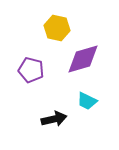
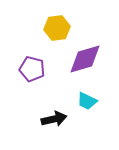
yellow hexagon: rotated 20 degrees counterclockwise
purple diamond: moved 2 px right
purple pentagon: moved 1 px right, 1 px up
